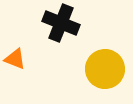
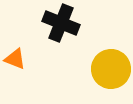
yellow circle: moved 6 px right
